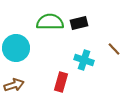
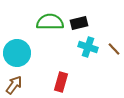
cyan circle: moved 1 px right, 5 px down
cyan cross: moved 4 px right, 13 px up
brown arrow: rotated 36 degrees counterclockwise
